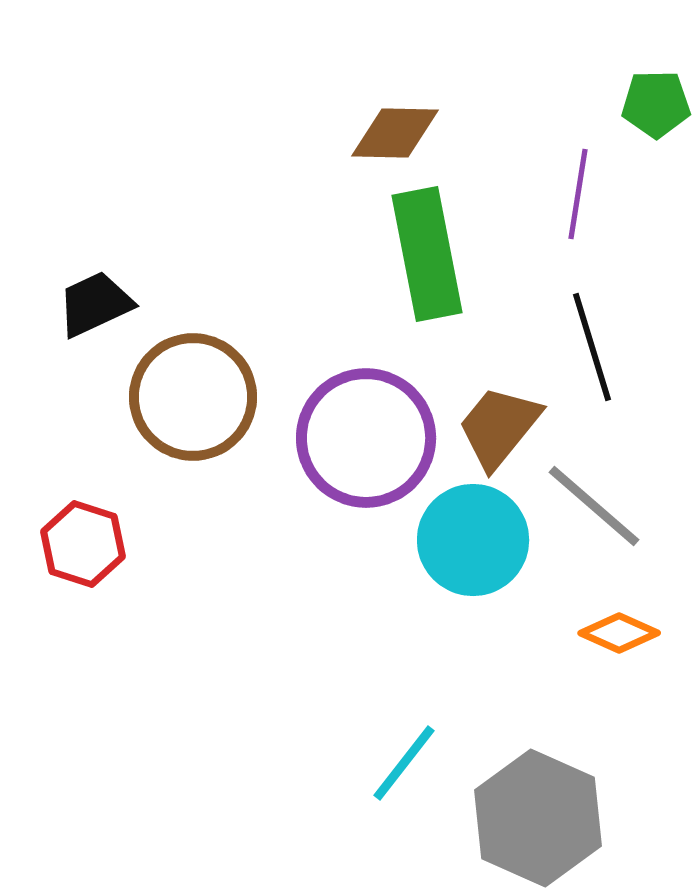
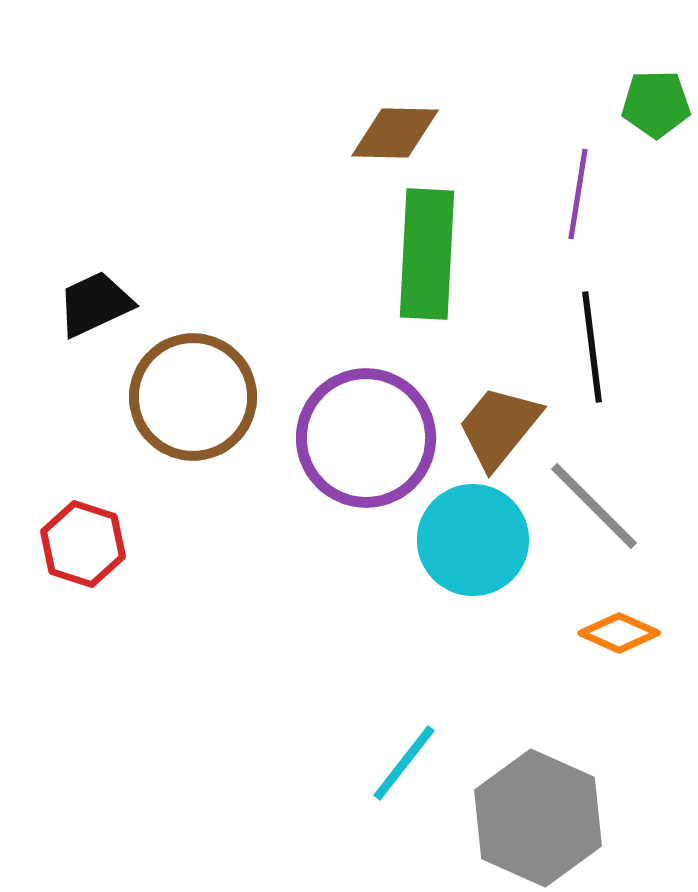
green rectangle: rotated 14 degrees clockwise
black line: rotated 10 degrees clockwise
gray line: rotated 4 degrees clockwise
